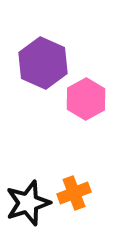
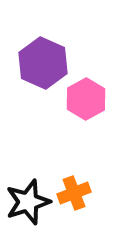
black star: moved 1 px up
